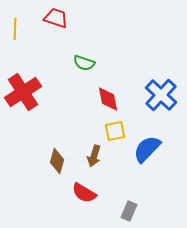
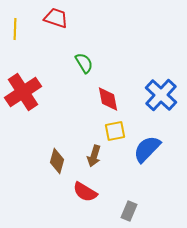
green semicircle: rotated 140 degrees counterclockwise
red semicircle: moved 1 px right, 1 px up
